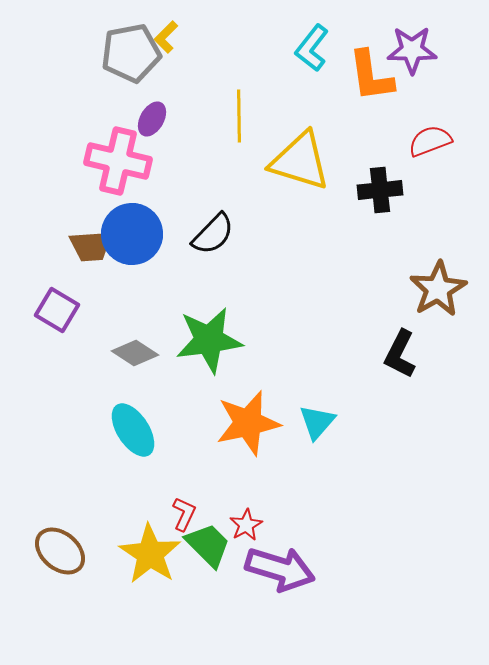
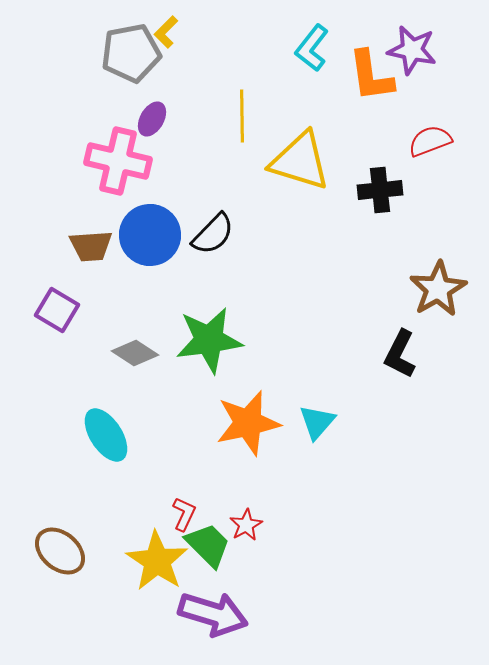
yellow L-shape: moved 5 px up
purple star: rotated 12 degrees clockwise
yellow line: moved 3 px right
blue circle: moved 18 px right, 1 px down
cyan ellipse: moved 27 px left, 5 px down
yellow star: moved 7 px right, 7 px down
purple arrow: moved 67 px left, 45 px down
